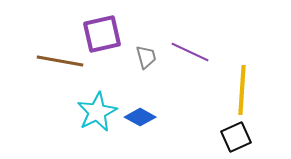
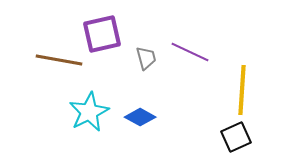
gray trapezoid: moved 1 px down
brown line: moved 1 px left, 1 px up
cyan star: moved 8 px left
